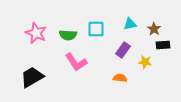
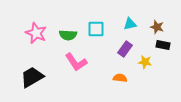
brown star: moved 3 px right, 2 px up; rotated 16 degrees counterclockwise
black rectangle: rotated 16 degrees clockwise
purple rectangle: moved 2 px right, 1 px up
